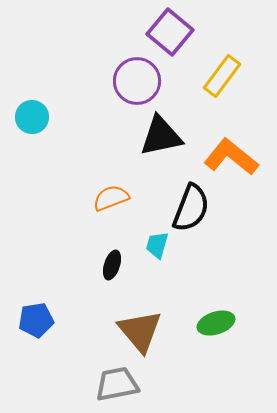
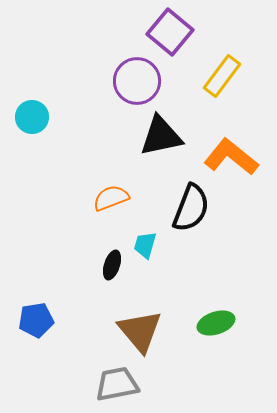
cyan trapezoid: moved 12 px left
